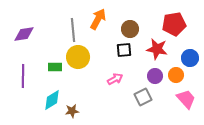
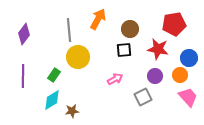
gray line: moved 4 px left
purple diamond: rotated 45 degrees counterclockwise
red star: moved 1 px right
blue circle: moved 1 px left
green rectangle: moved 1 px left, 8 px down; rotated 56 degrees counterclockwise
orange circle: moved 4 px right
pink trapezoid: moved 2 px right, 2 px up
